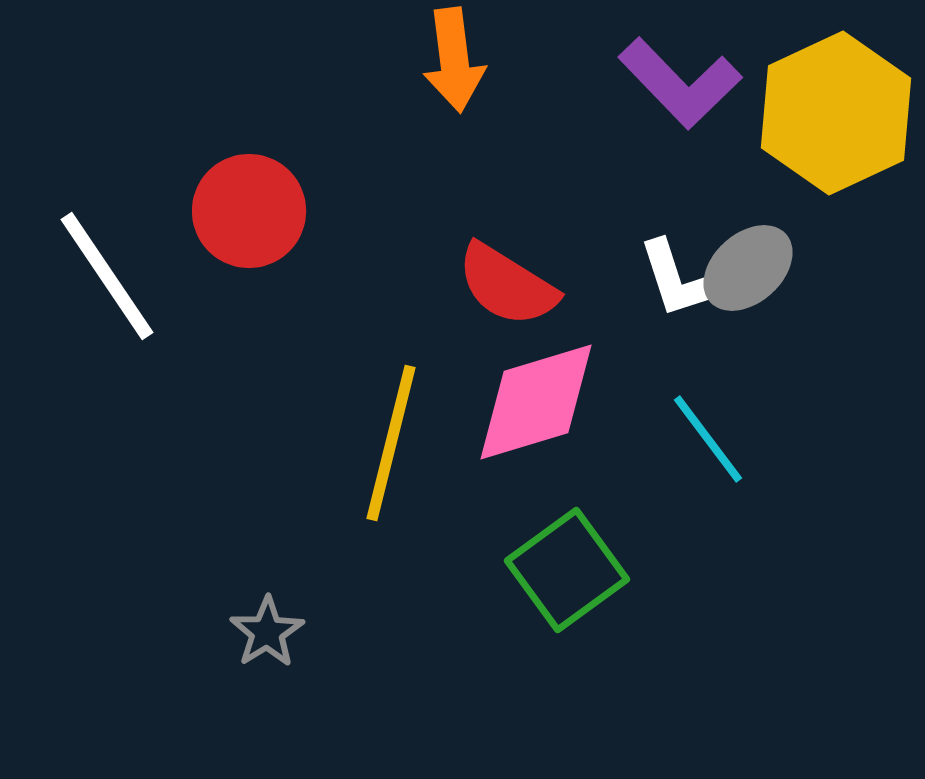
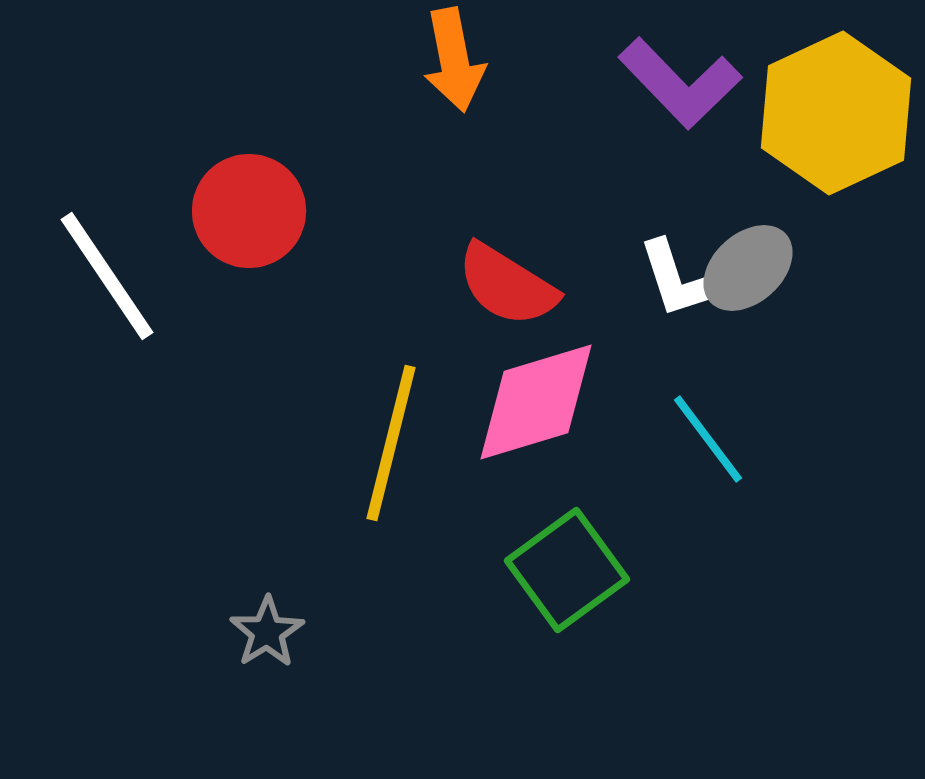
orange arrow: rotated 4 degrees counterclockwise
